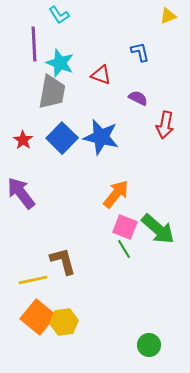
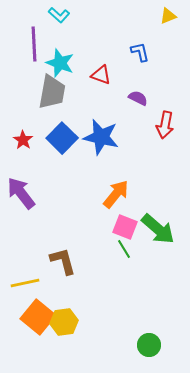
cyan L-shape: rotated 15 degrees counterclockwise
yellow line: moved 8 px left, 3 px down
